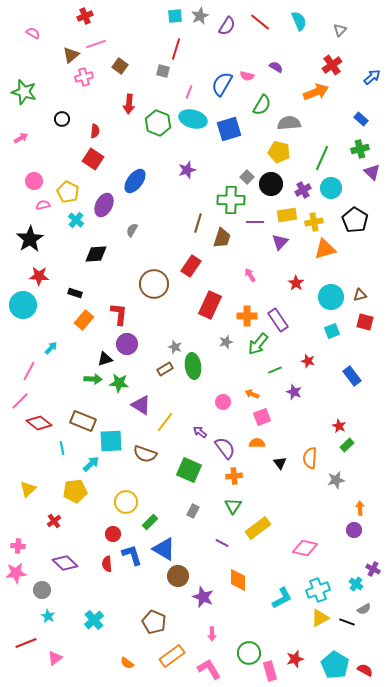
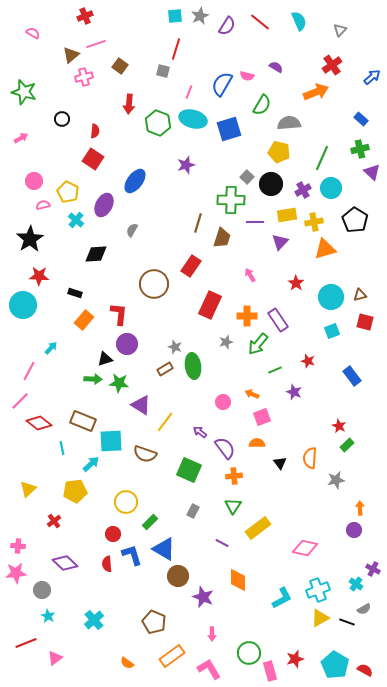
purple star at (187, 170): moved 1 px left, 5 px up
